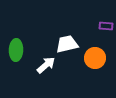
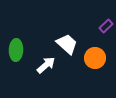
purple rectangle: rotated 48 degrees counterclockwise
white trapezoid: rotated 55 degrees clockwise
